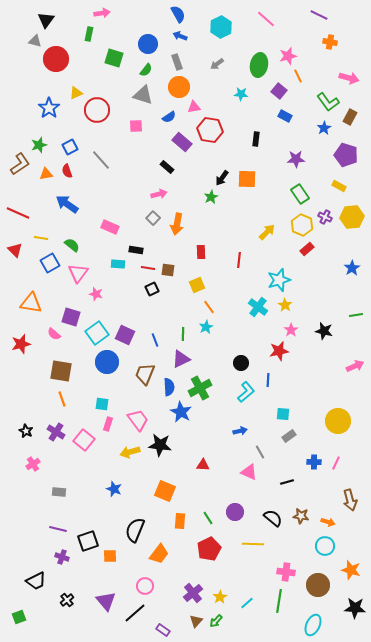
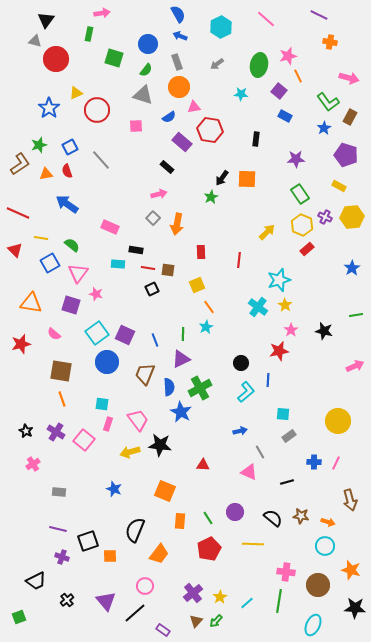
purple square at (71, 317): moved 12 px up
